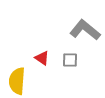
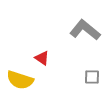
gray square: moved 22 px right, 17 px down
yellow semicircle: moved 3 px right, 1 px up; rotated 76 degrees counterclockwise
